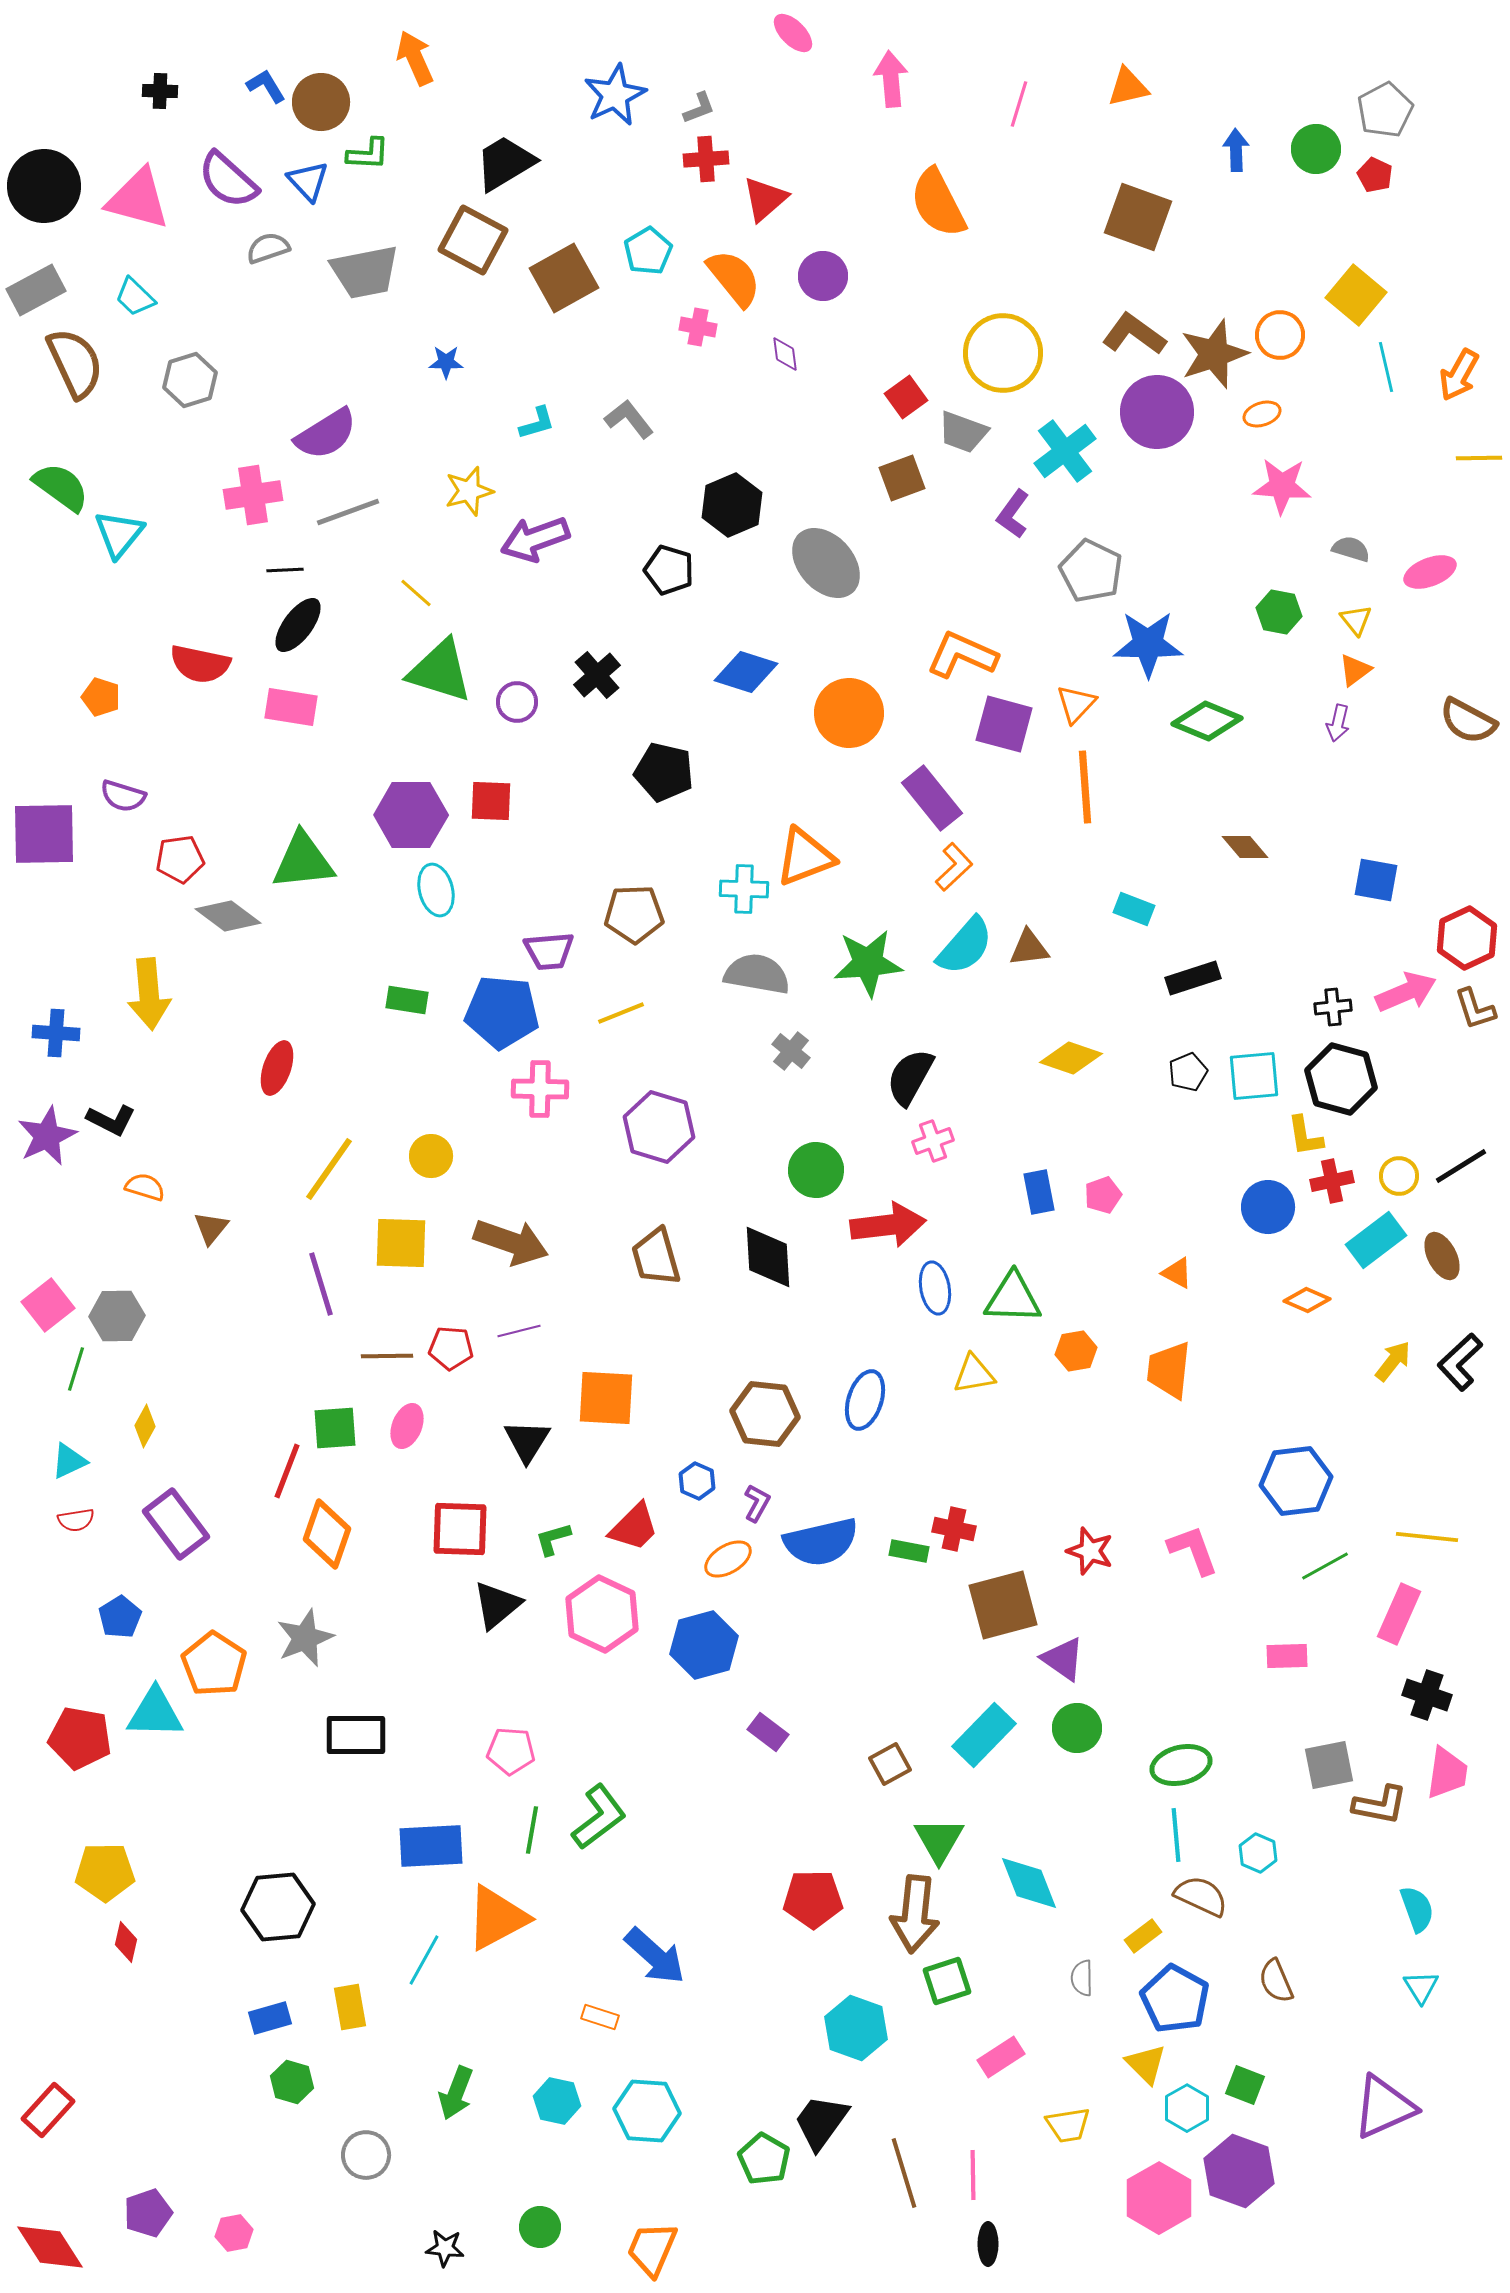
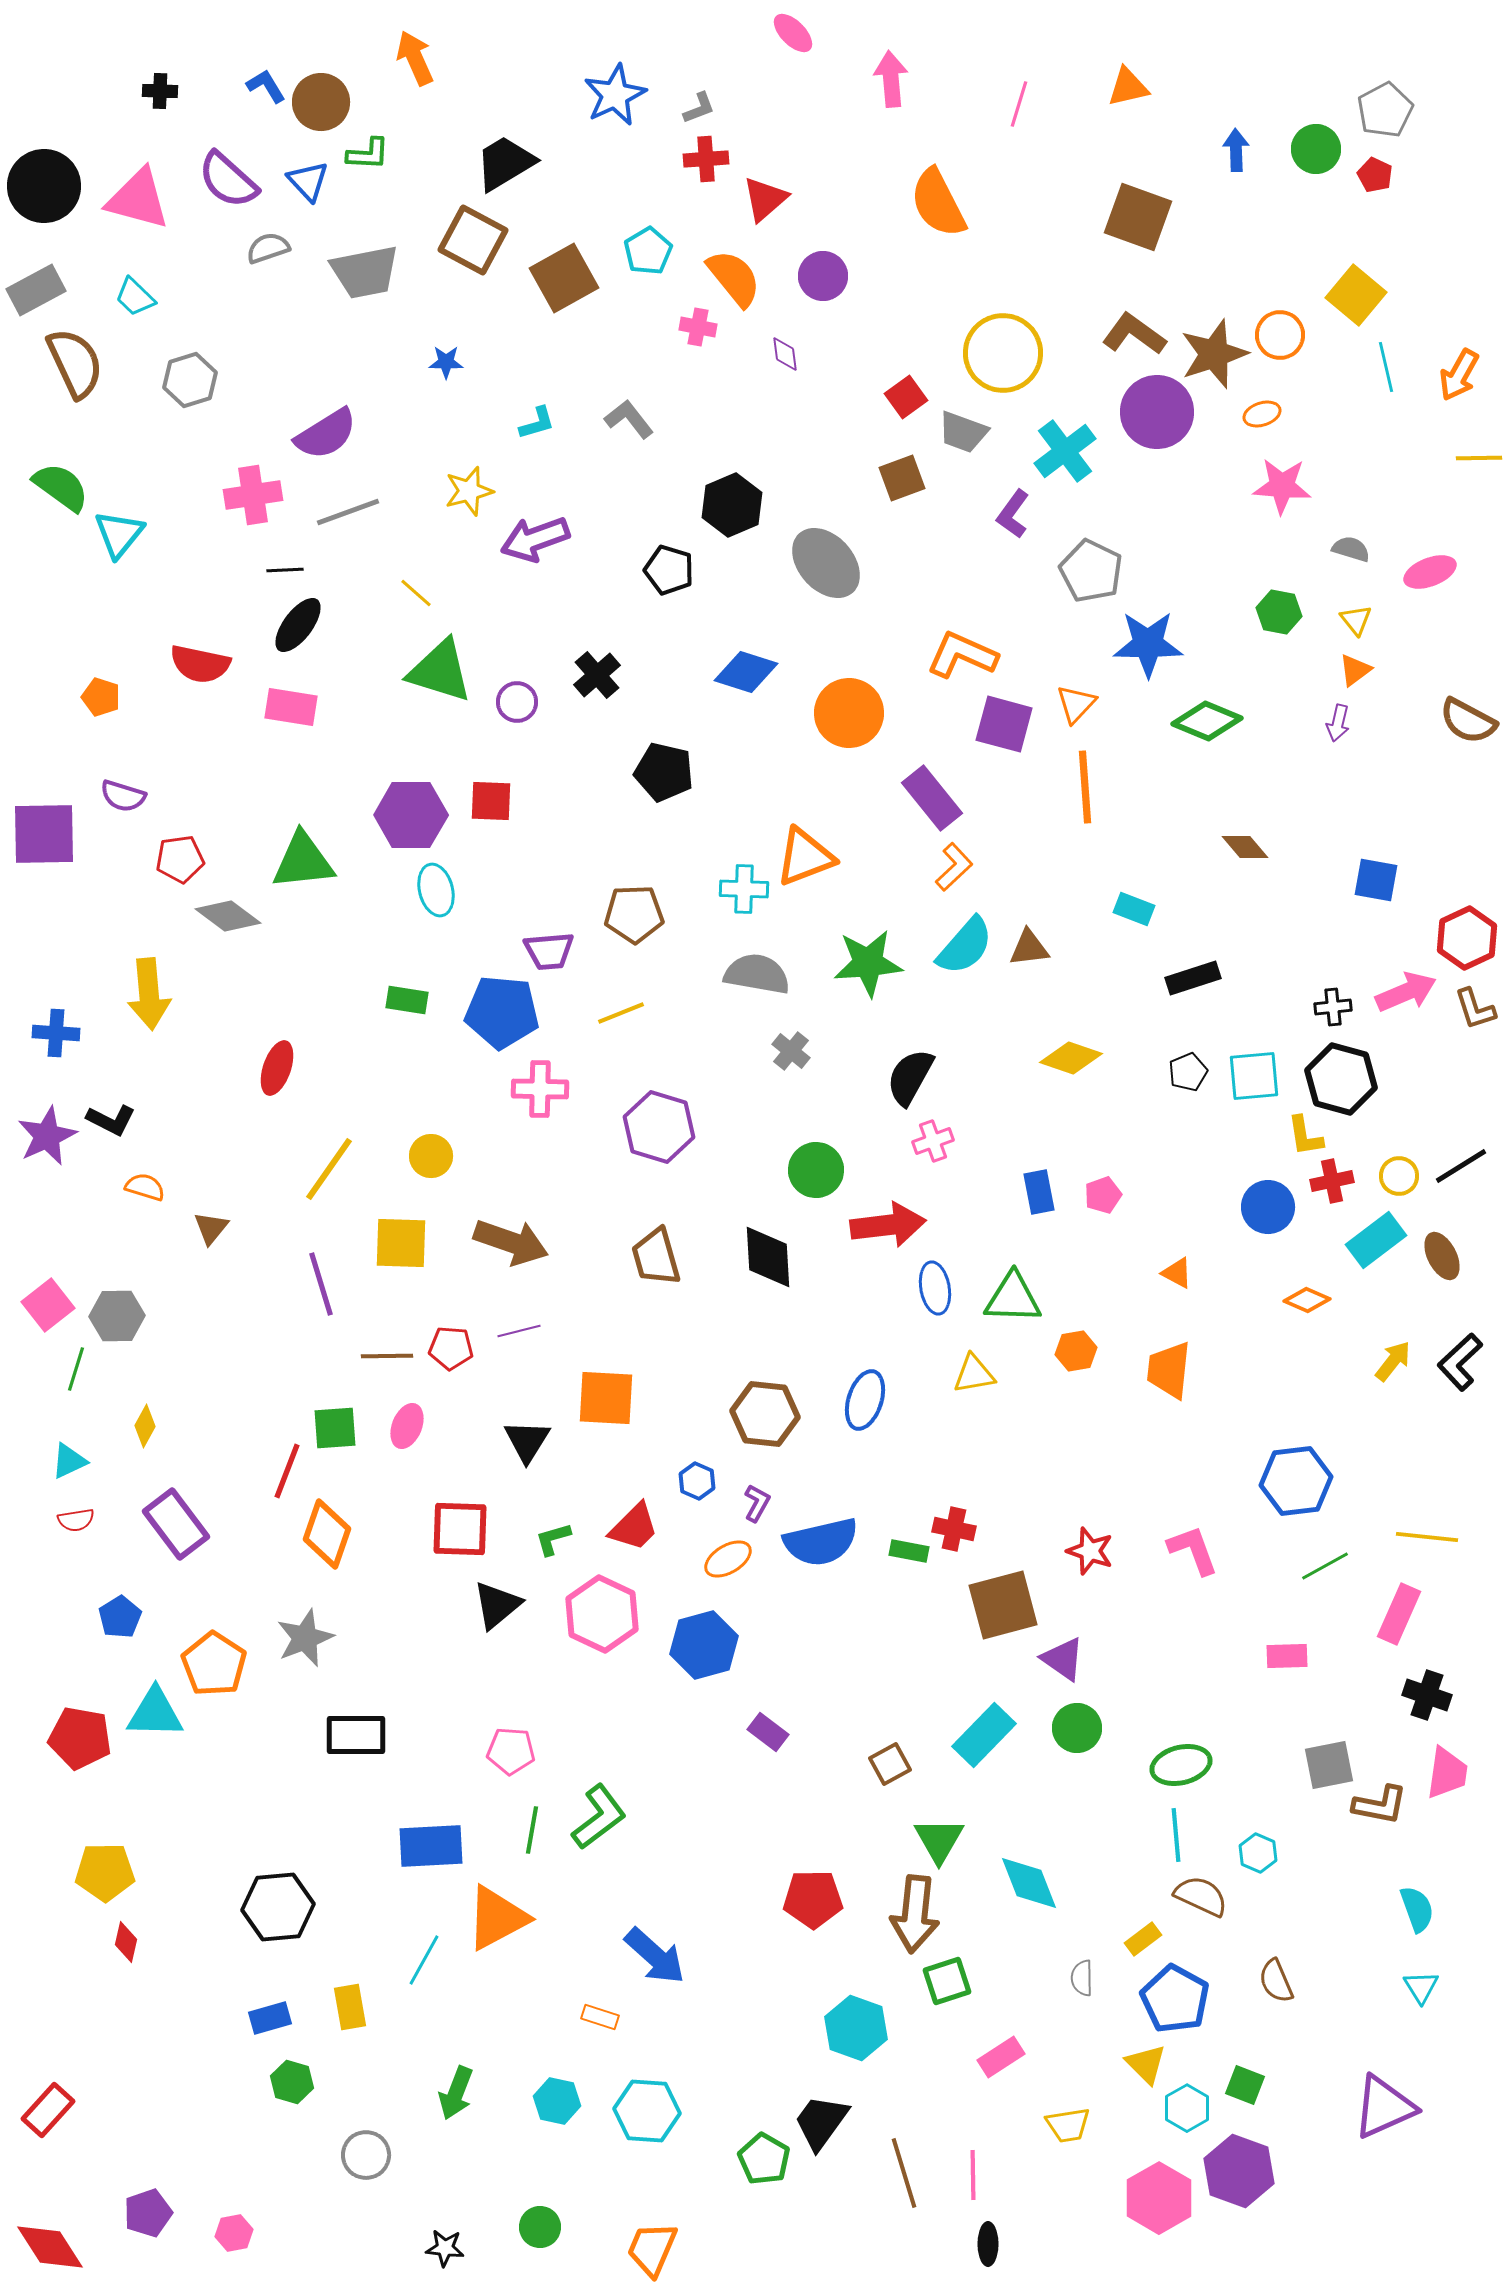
yellow rectangle at (1143, 1936): moved 3 px down
